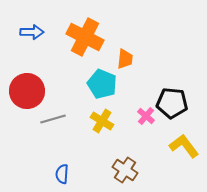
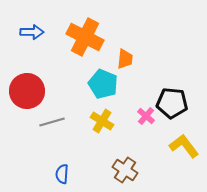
cyan pentagon: moved 1 px right
gray line: moved 1 px left, 3 px down
